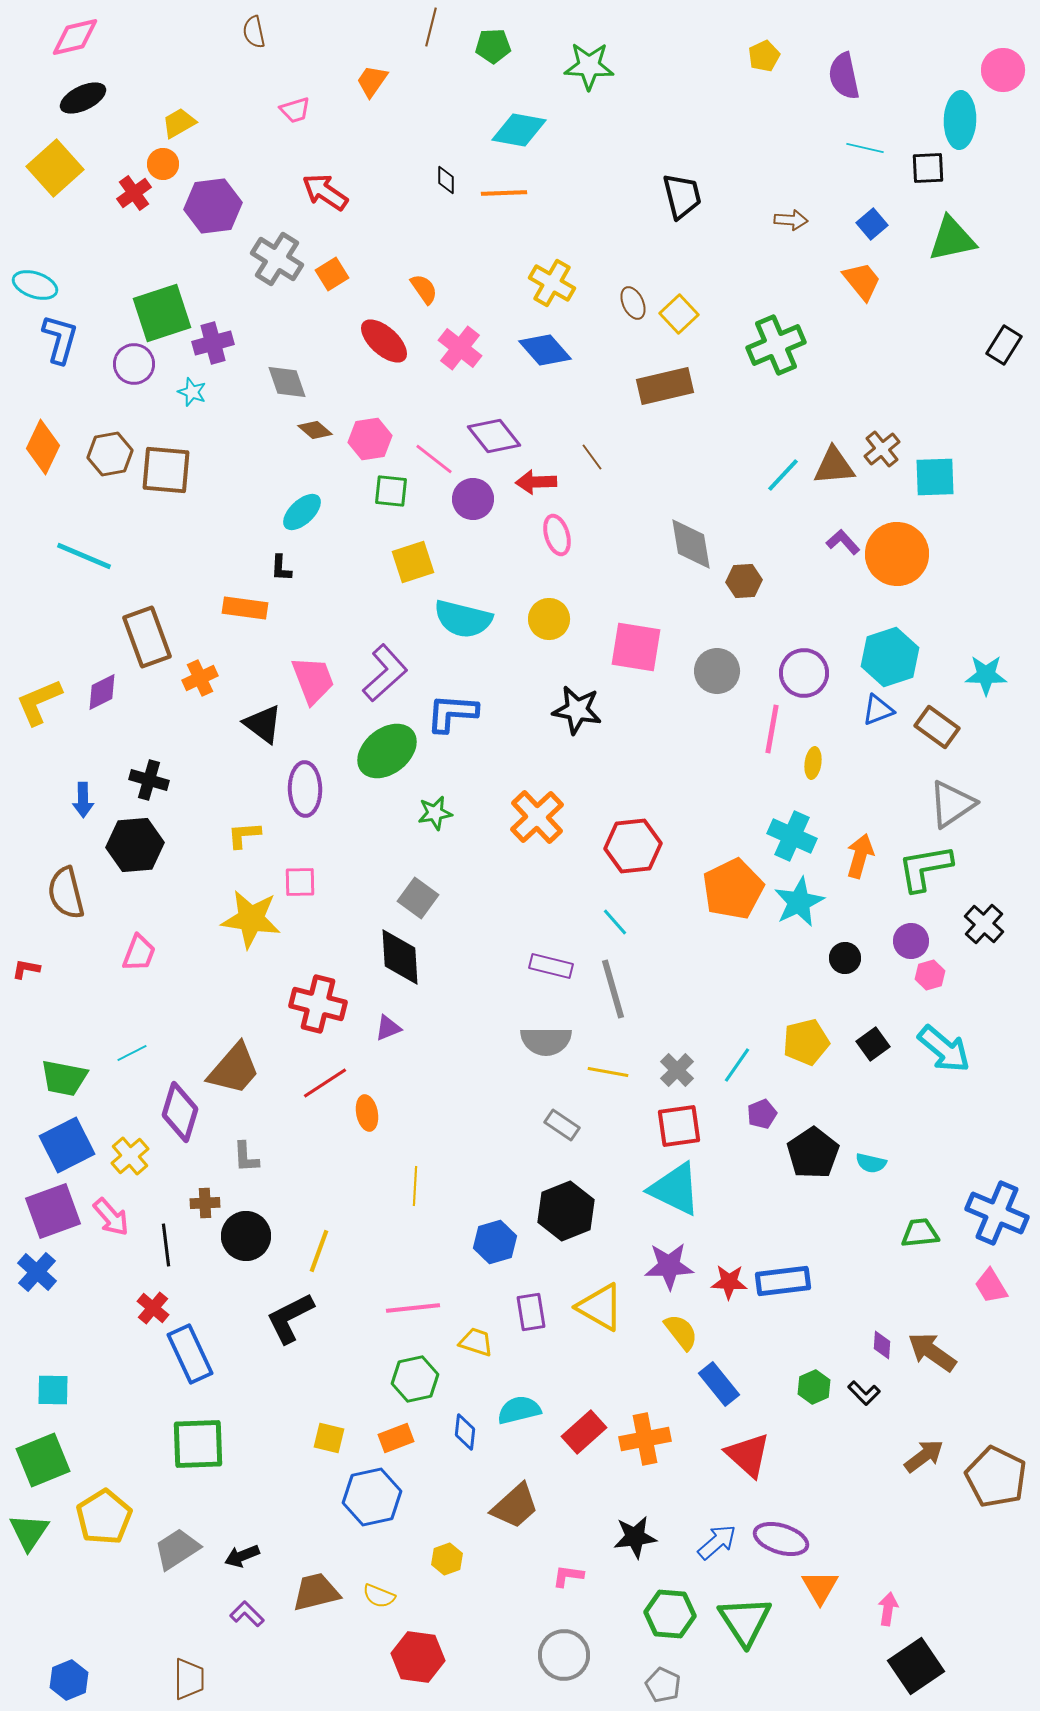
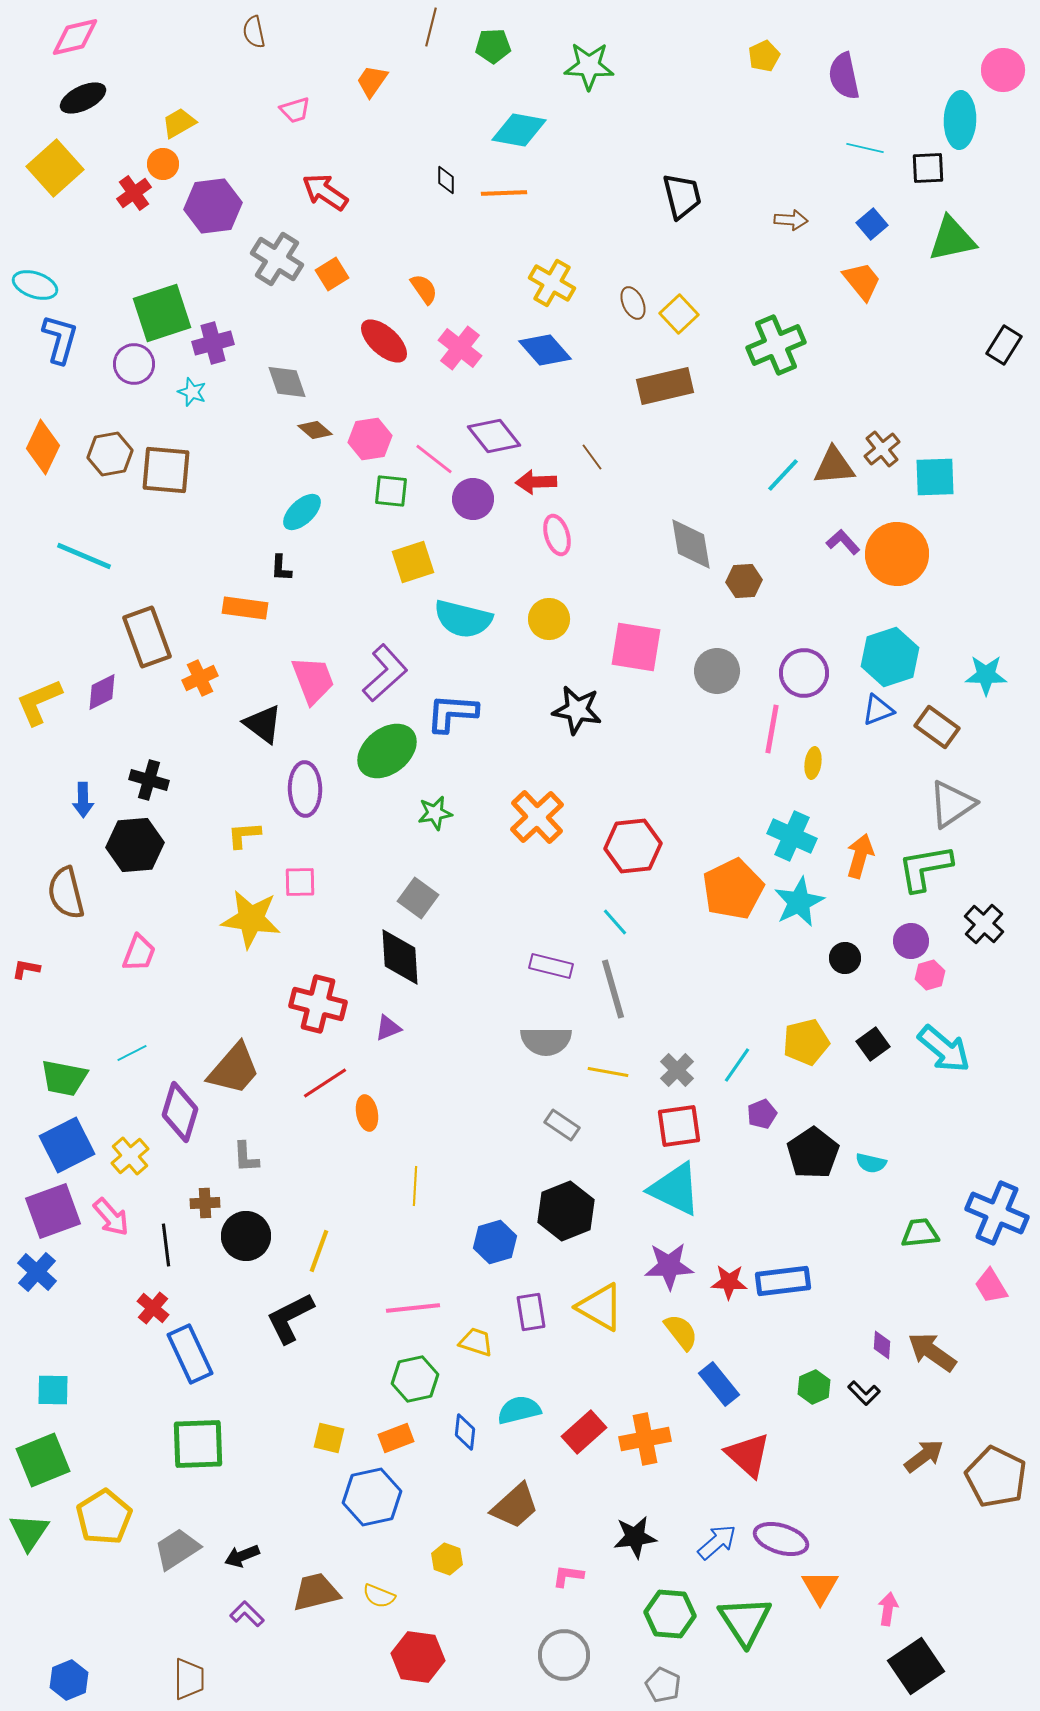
yellow hexagon at (447, 1559): rotated 20 degrees counterclockwise
